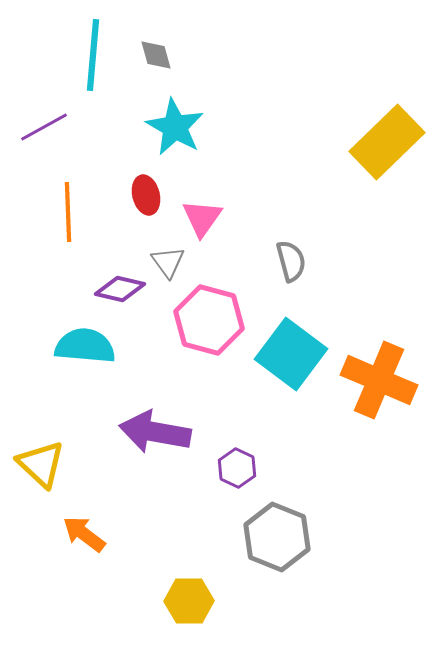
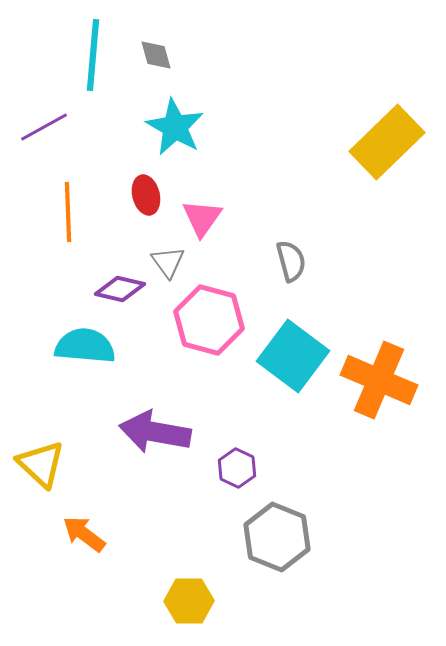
cyan square: moved 2 px right, 2 px down
